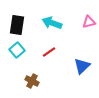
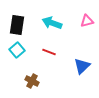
pink triangle: moved 2 px left, 1 px up
red line: rotated 56 degrees clockwise
